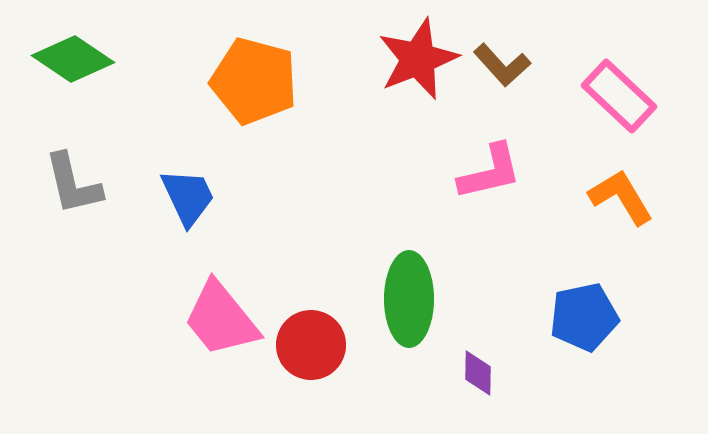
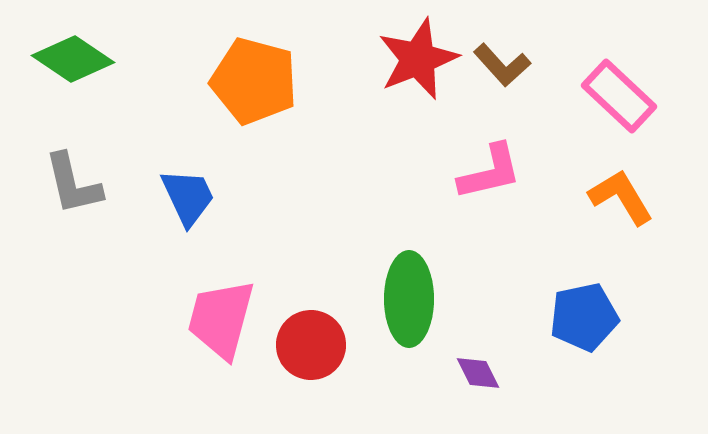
pink trapezoid: rotated 54 degrees clockwise
purple diamond: rotated 27 degrees counterclockwise
